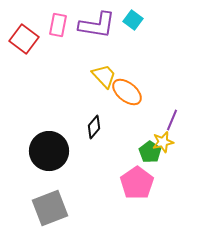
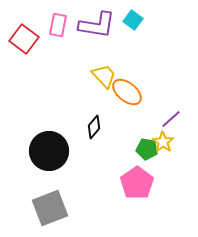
purple line: moved 1 px left, 1 px up; rotated 25 degrees clockwise
yellow star: rotated 25 degrees counterclockwise
green pentagon: moved 3 px left, 3 px up; rotated 25 degrees counterclockwise
